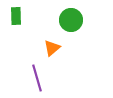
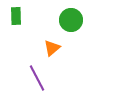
purple line: rotated 12 degrees counterclockwise
